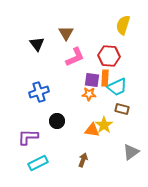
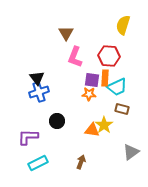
black triangle: moved 34 px down
pink L-shape: rotated 135 degrees clockwise
brown arrow: moved 2 px left, 2 px down
